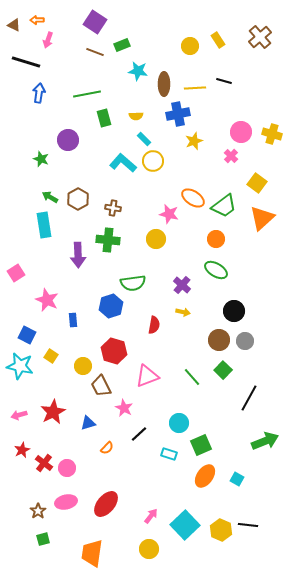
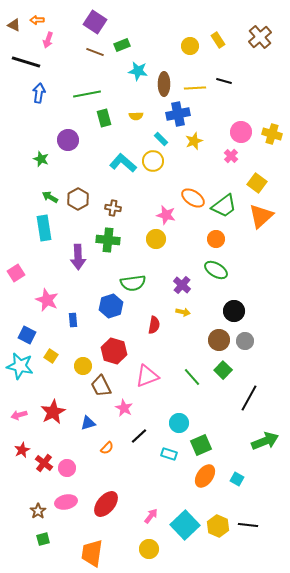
cyan rectangle at (144, 139): moved 17 px right
pink star at (169, 214): moved 3 px left, 1 px down
orange triangle at (262, 218): moved 1 px left, 2 px up
cyan rectangle at (44, 225): moved 3 px down
purple arrow at (78, 255): moved 2 px down
black line at (139, 434): moved 2 px down
yellow hexagon at (221, 530): moved 3 px left, 4 px up
